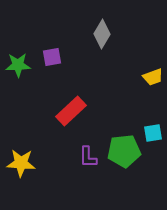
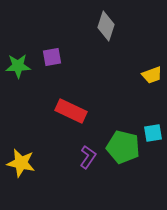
gray diamond: moved 4 px right, 8 px up; rotated 12 degrees counterclockwise
green star: moved 1 px down
yellow trapezoid: moved 1 px left, 2 px up
red rectangle: rotated 68 degrees clockwise
green pentagon: moved 1 px left, 4 px up; rotated 20 degrees clockwise
purple L-shape: rotated 145 degrees counterclockwise
yellow star: rotated 8 degrees clockwise
